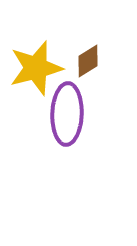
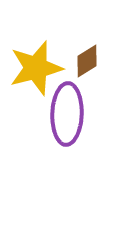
brown diamond: moved 1 px left
